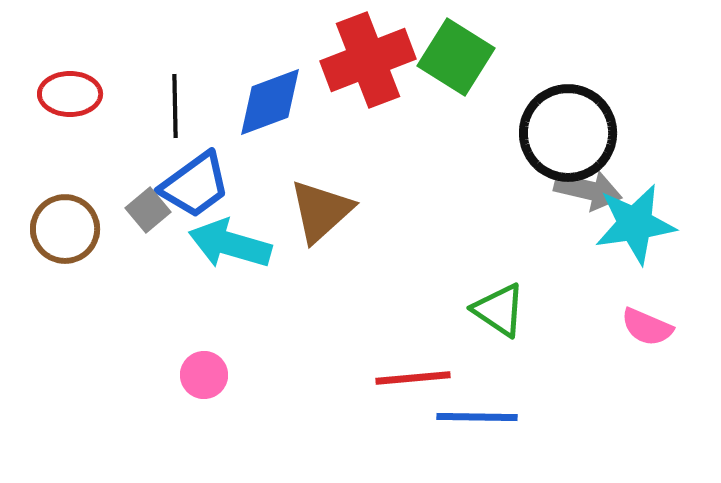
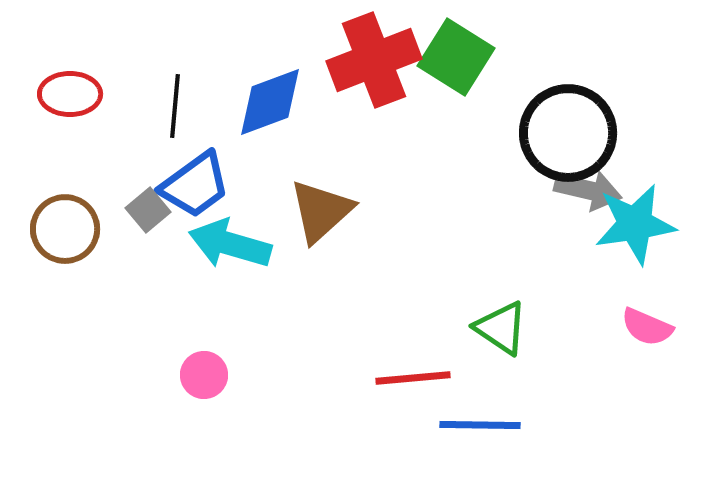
red cross: moved 6 px right
black line: rotated 6 degrees clockwise
green triangle: moved 2 px right, 18 px down
blue line: moved 3 px right, 8 px down
